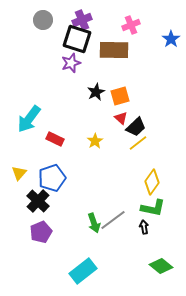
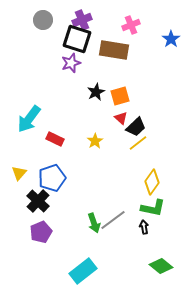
brown rectangle: rotated 8 degrees clockwise
